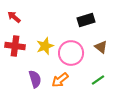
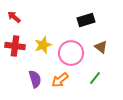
yellow star: moved 2 px left, 1 px up
green line: moved 3 px left, 2 px up; rotated 16 degrees counterclockwise
